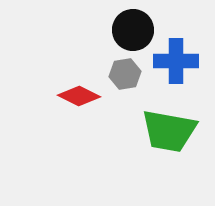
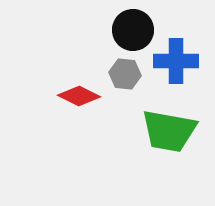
gray hexagon: rotated 16 degrees clockwise
